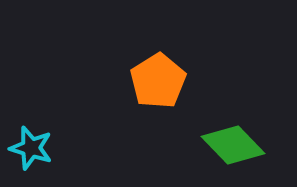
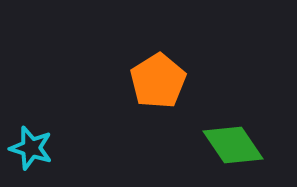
green diamond: rotated 10 degrees clockwise
